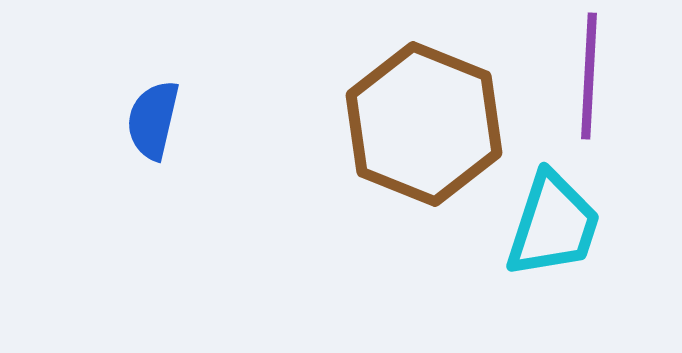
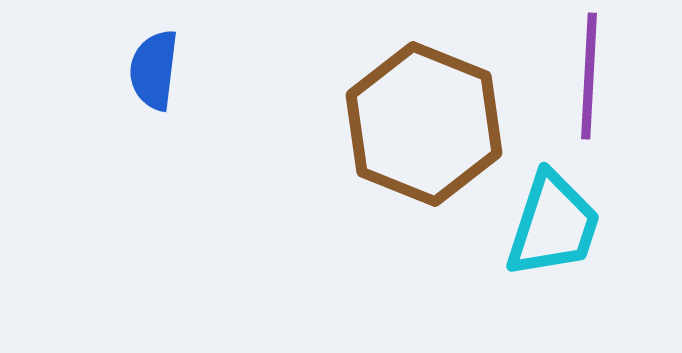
blue semicircle: moved 1 px right, 50 px up; rotated 6 degrees counterclockwise
